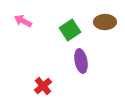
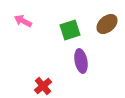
brown ellipse: moved 2 px right, 2 px down; rotated 40 degrees counterclockwise
green square: rotated 15 degrees clockwise
